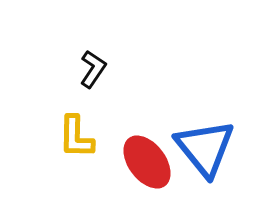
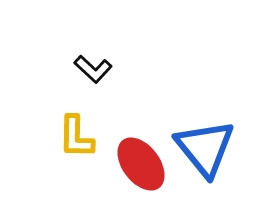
black L-shape: rotated 99 degrees clockwise
red ellipse: moved 6 px left, 2 px down
